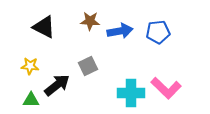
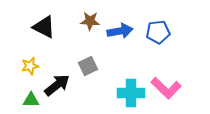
yellow star: rotated 18 degrees counterclockwise
